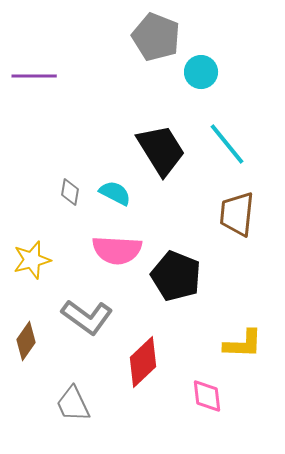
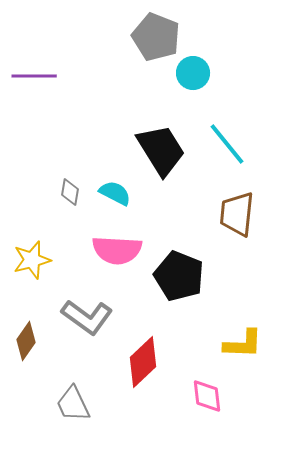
cyan circle: moved 8 px left, 1 px down
black pentagon: moved 3 px right
